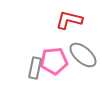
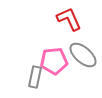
red L-shape: moved 1 px up; rotated 52 degrees clockwise
gray rectangle: moved 9 px down
